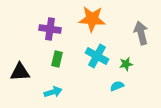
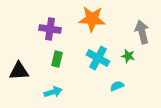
gray arrow: moved 1 px right, 1 px up
cyan cross: moved 1 px right, 2 px down
green star: moved 2 px right, 8 px up; rotated 24 degrees clockwise
black triangle: moved 1 px left, 1 px up
